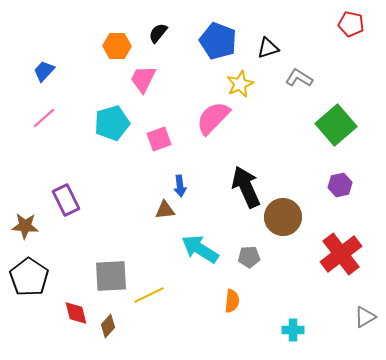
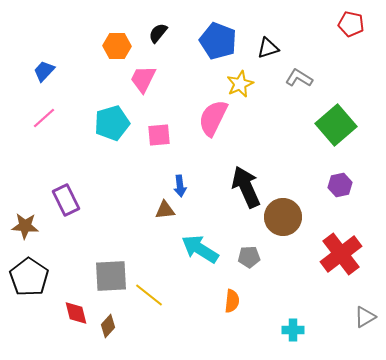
pink semicircle: rotated 18 degrees counterclockwise
pink square: moved 4 px up; rotated 15 degrees clockwise
yellow line: rotated 64 degrees clockwise
